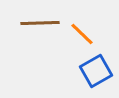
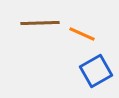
orange line: rotated 20 degrees counterclockwise
